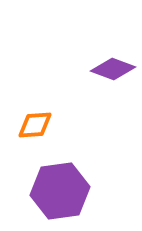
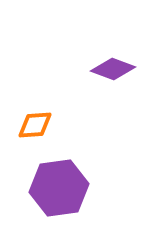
purple hexagon: moved 1 px left, 3 px up
